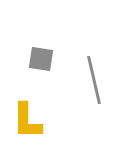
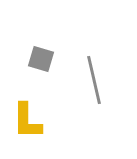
gray square: rotated 8 degrees clockwise
